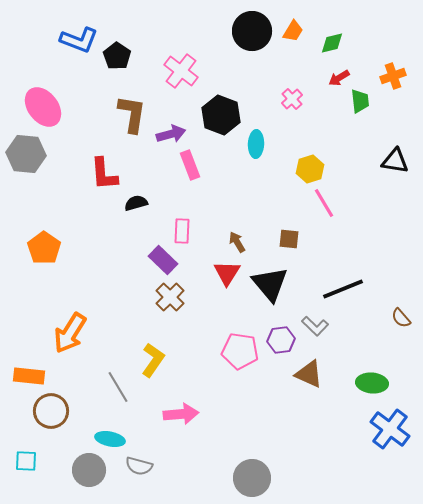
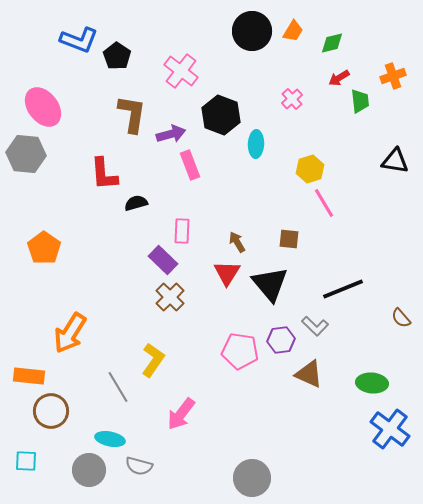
pink arrow at (181, 414): rotated 132 degrees clockwise
